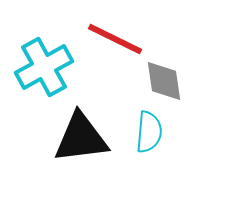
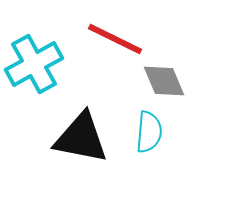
cyan cross: moved 10 px left, 3 px up
gray diamond: rotated 15 degrees counterclockwise
black triangle: rotated 18 degrees clockwise
